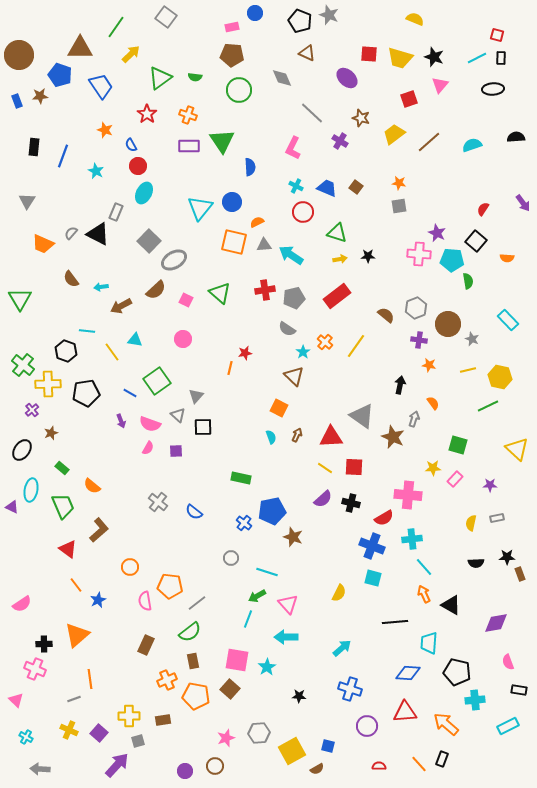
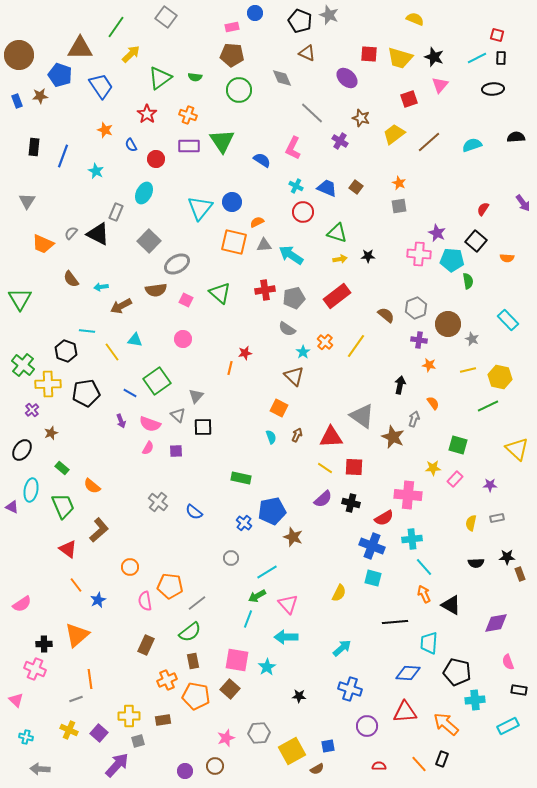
red circle at (138, 166): moved 18 px right, 7 px up
blue semicircle at (250, 167): moved 12 px right, 7 px up; rotated 54 degrees counterclockwise
orange star at (399, 183): rotated 16 degrees clockwise
gray ellipse at (174, 260): moved 3 px right, 4 px down
brown semicircle at (156, 290): rotated 35 degrees clockwise
cyan line at (267, 572): rotated 50 degrees counterclockwise
gray line at (74, 699): moved 2 px right
cyan cross at (26, 737): rotated 16 degrees counterclockwise
blue square at (328, 746): rotated 24 degrees counterclockwise
